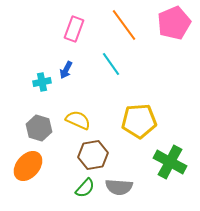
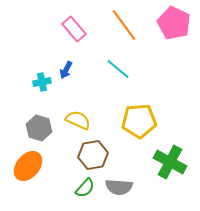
pink pentagon: rotated 24 degrees counterclockwise
pink rectangle: rotated 60 degrees counterclockwise
cyan line: moved 7 px right, 5 px down; rotated 15 degrees counterclockwise
